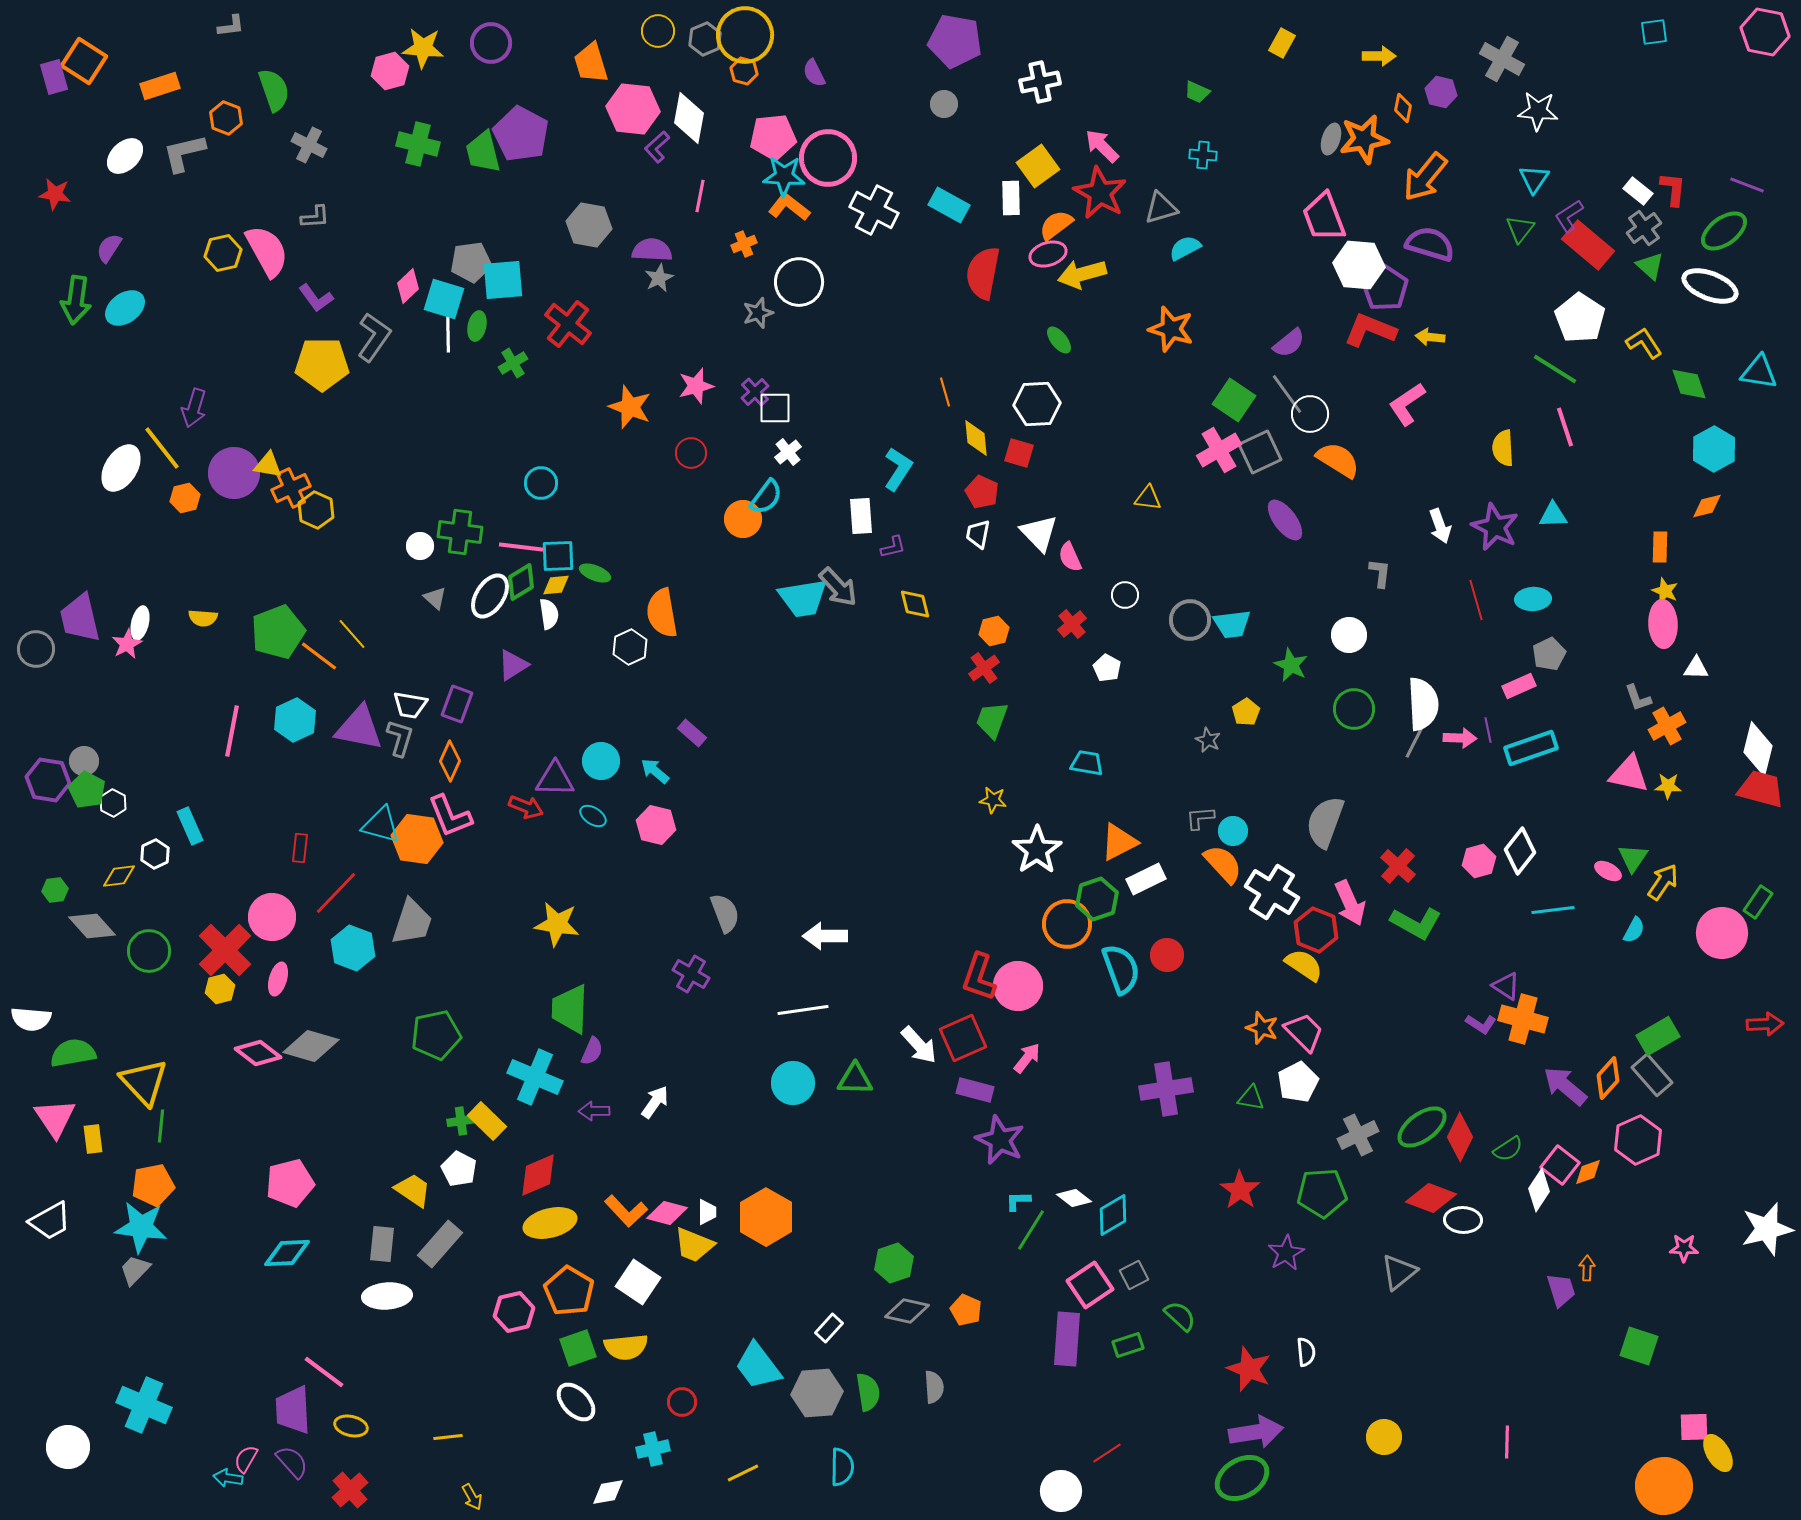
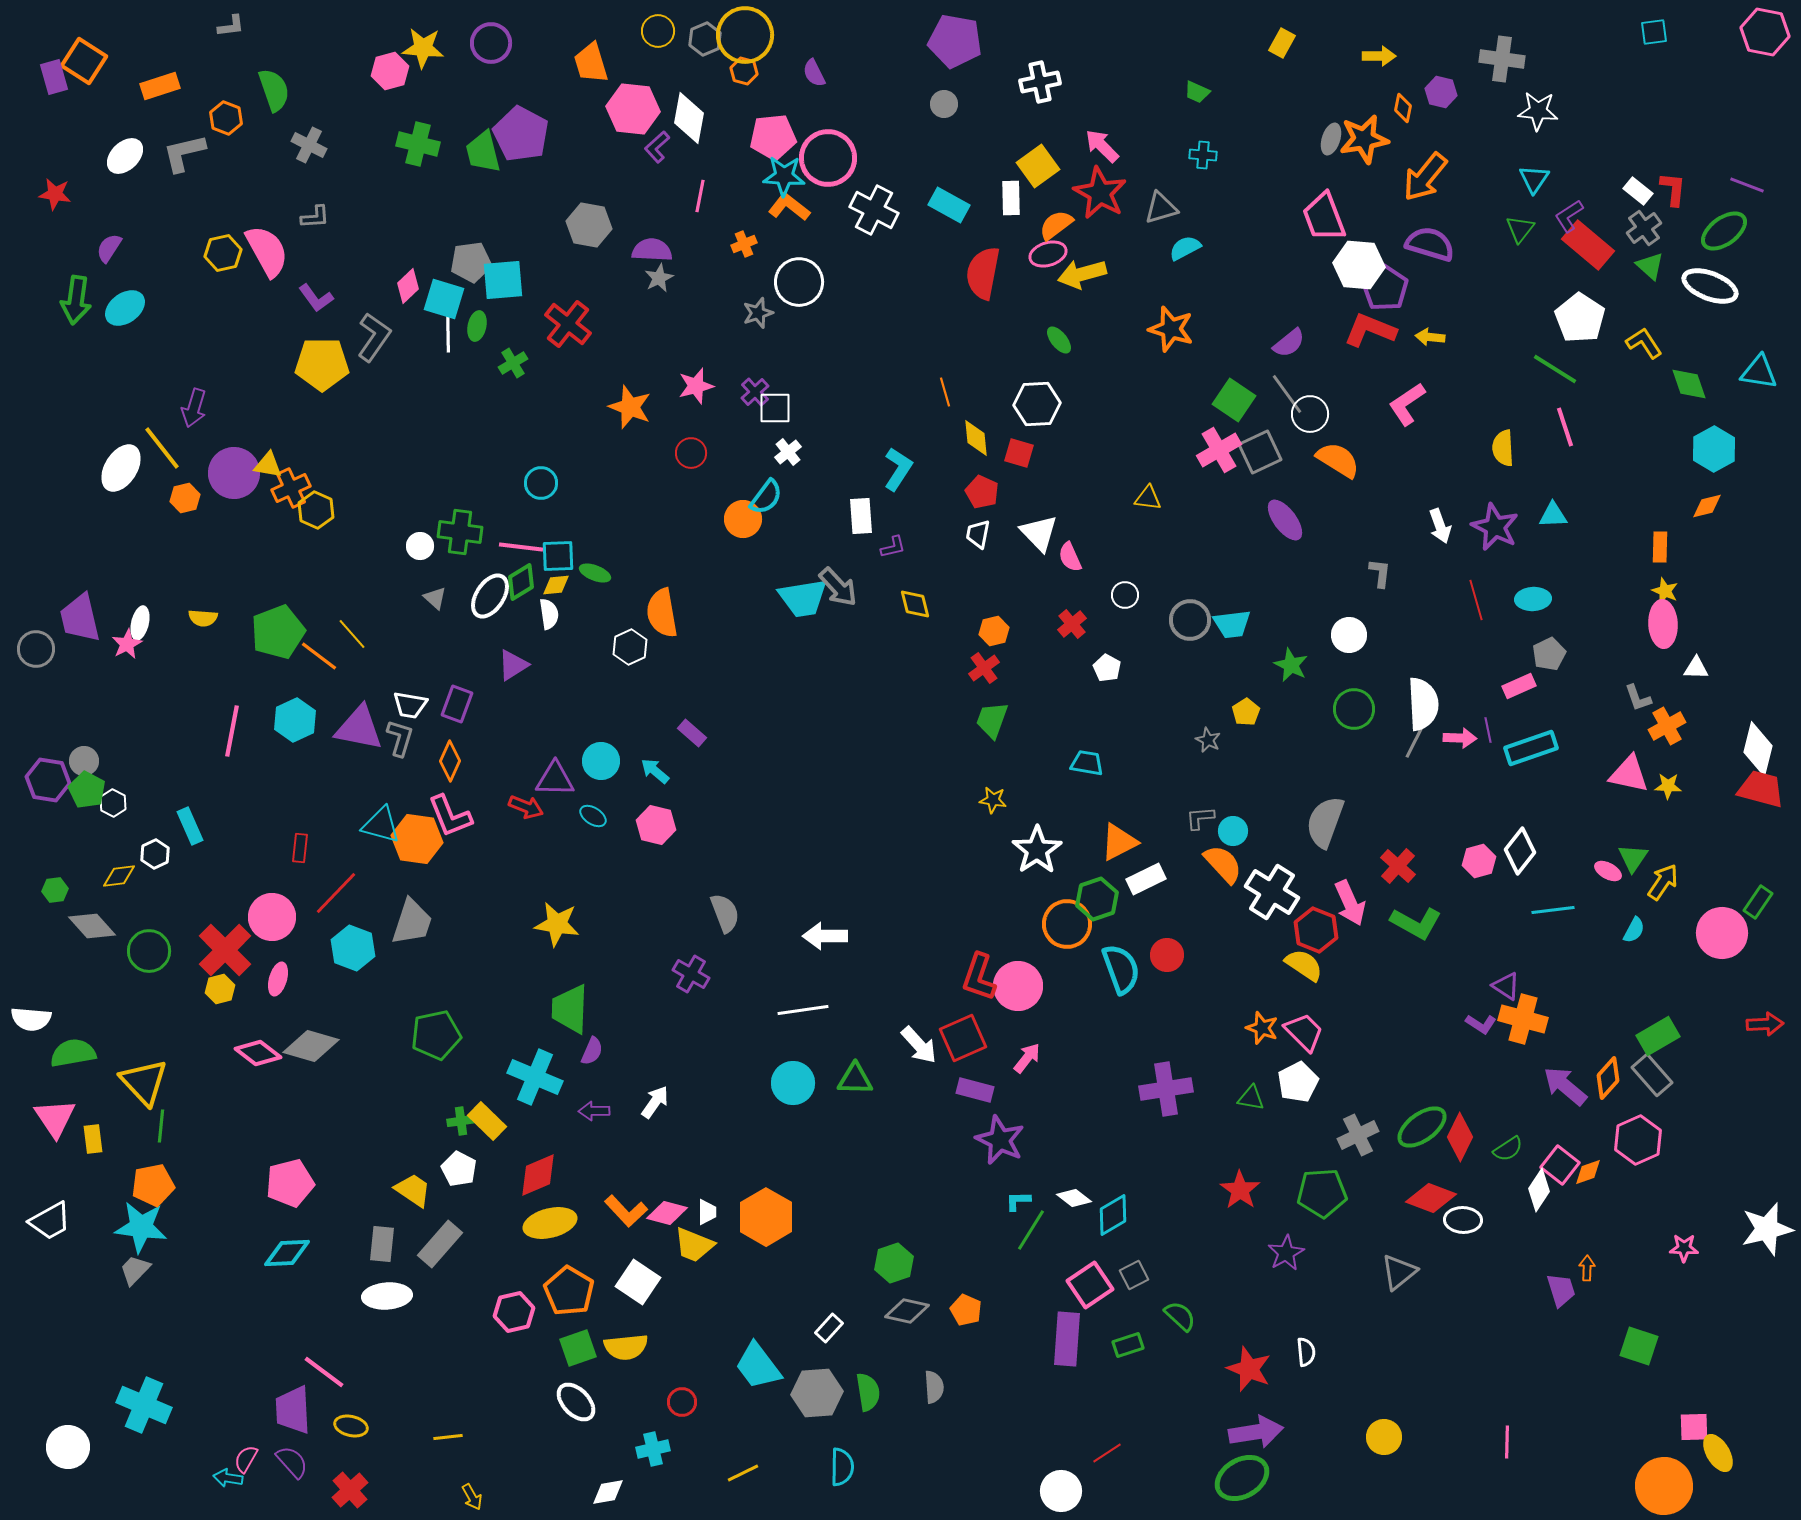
gray cross at (1502, 59): rotated 21 degrees counterclockwise
